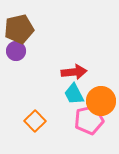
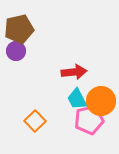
cyan trapezoid: moved 3 px right, 5 px down
